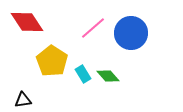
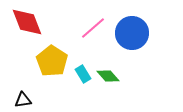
red diamond: rotated 12 degrees clockwise
blue circle: moved 1 px right
